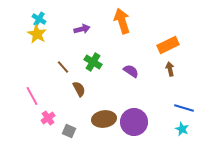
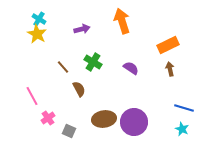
purple semicircle: moved 3 px up
